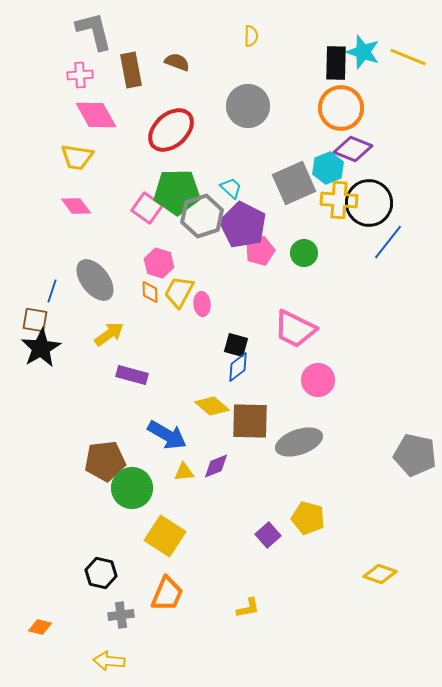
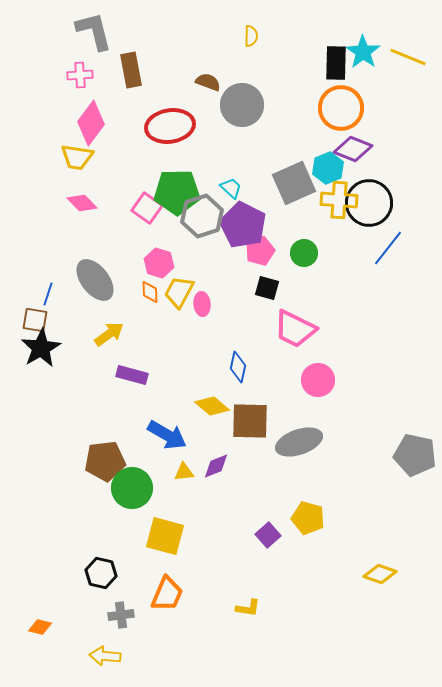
cyan star at (363, 52): rotated 16 degrees clockwise
brown semicircle at (177, 62): moved 31 px right, 20 px down
gray circle at (248, 106): moved 6 px left, 1 px up
pink diamond at (96, 115): moved 5 px left, 8 px down; rotated 66 degrees clockwise
red ellipse at (171, 130): moved 1 px left, 4 px up; rotated 33 degrees clockwise
pink diamond at (76, 206): moved 6 px right, 3 px up; rotated 8 degrees counterclockwise
blue line at (388, 242): moved 6 px down
blue line at (52, 291): moved 4 px left, 3 px down
black square at (236, 345): moved 31 px right, 57 px up
blue diamond at (238, 367): rotated 40 degrees counterclockwise
yellow square at (165, 536): rotated 18 degrees counterclockwise
yellow L-shape at (248, 608): rotated 20 degrees clockwise
yellow arrow at (109, 661): moved 4 px left, 5 px up
